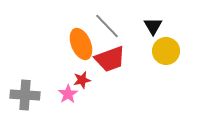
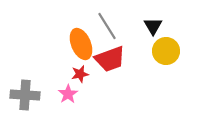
gray line: rotated 12 degrees clockwise
red star: moved 2 px left, 6 px up
